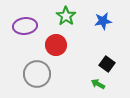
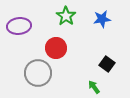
blue star: moved 1 px left, 2 px up
purple ellipse: moved 6 px left
red circle: moved 3 px down
gray circle: moved 1 px right, 1 px up
green arrow: moved 4 px left, 3 px down; rotated 24 degrees clockwise
